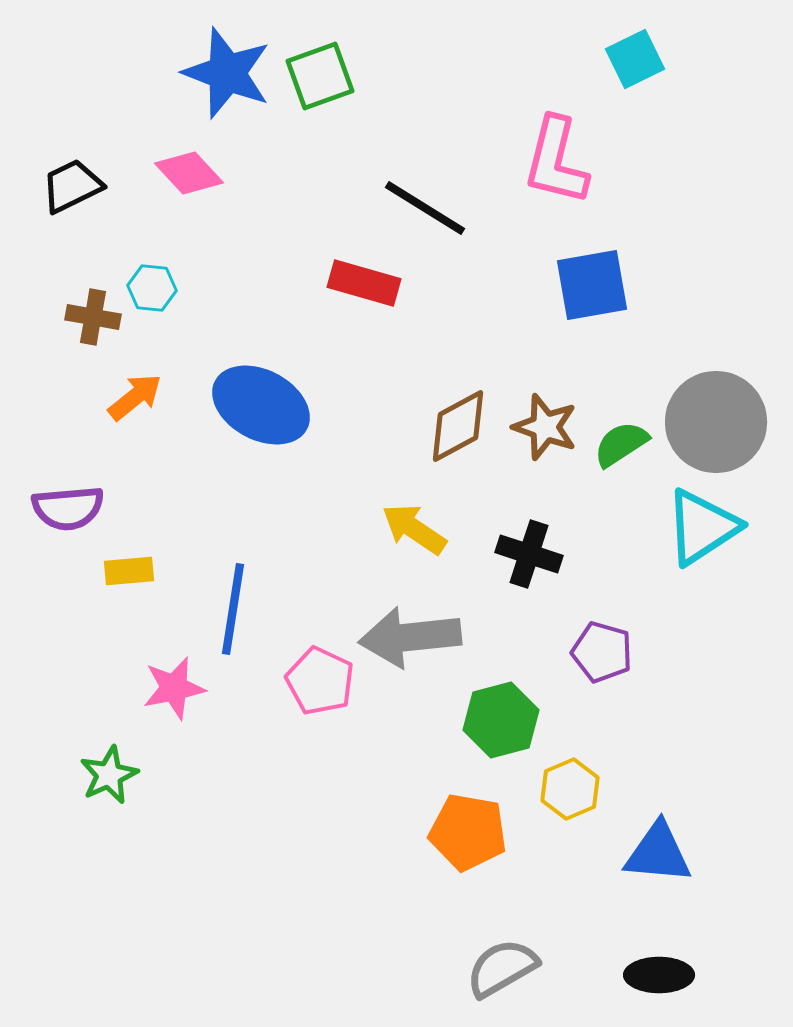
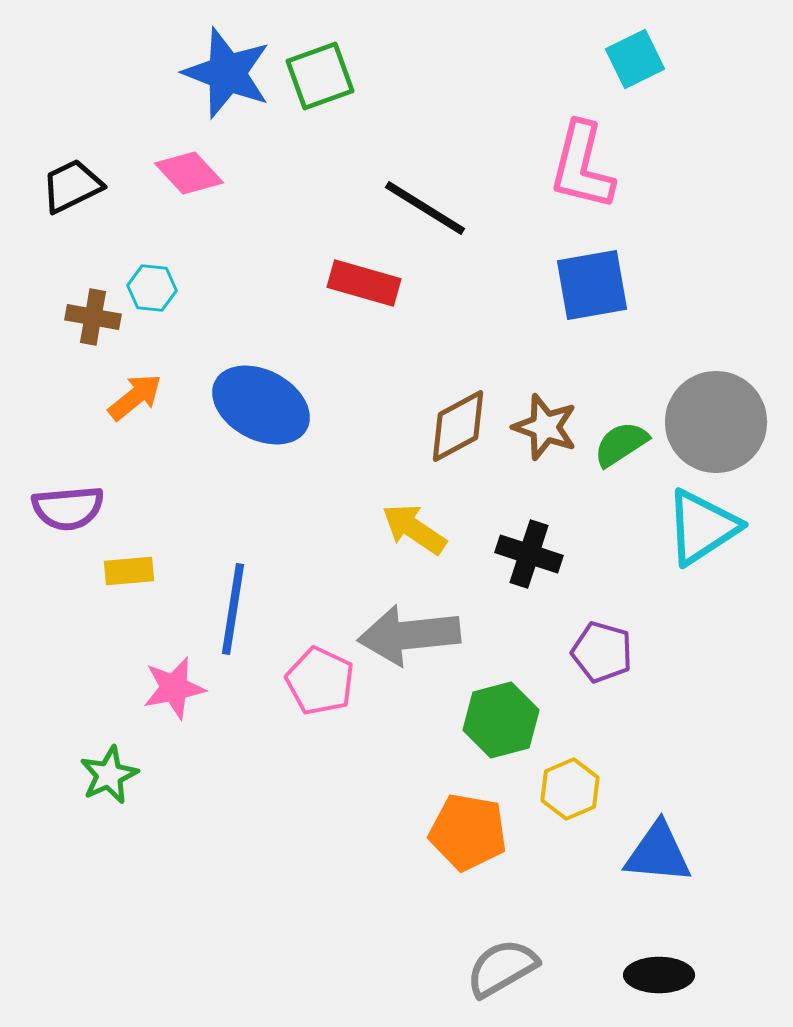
pink L-shape: moved 26 px right, 5 px down
gray arrow: moved 1 px left, 2 px up
